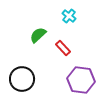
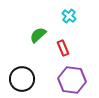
red rectangle: rotated 21 degrees clockwise
purple hexagon: moved 9 px left
